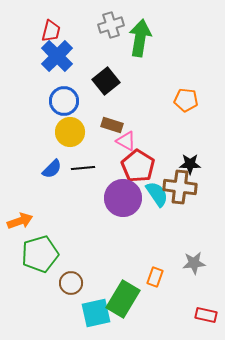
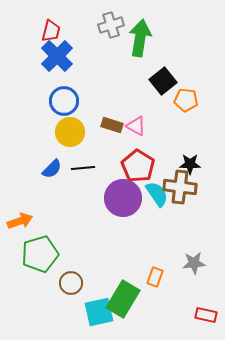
black square: moved 57 px right
pink triangle: moved 10 px right, 15 px up
cyan square: moved 3 px right, 1 px up
